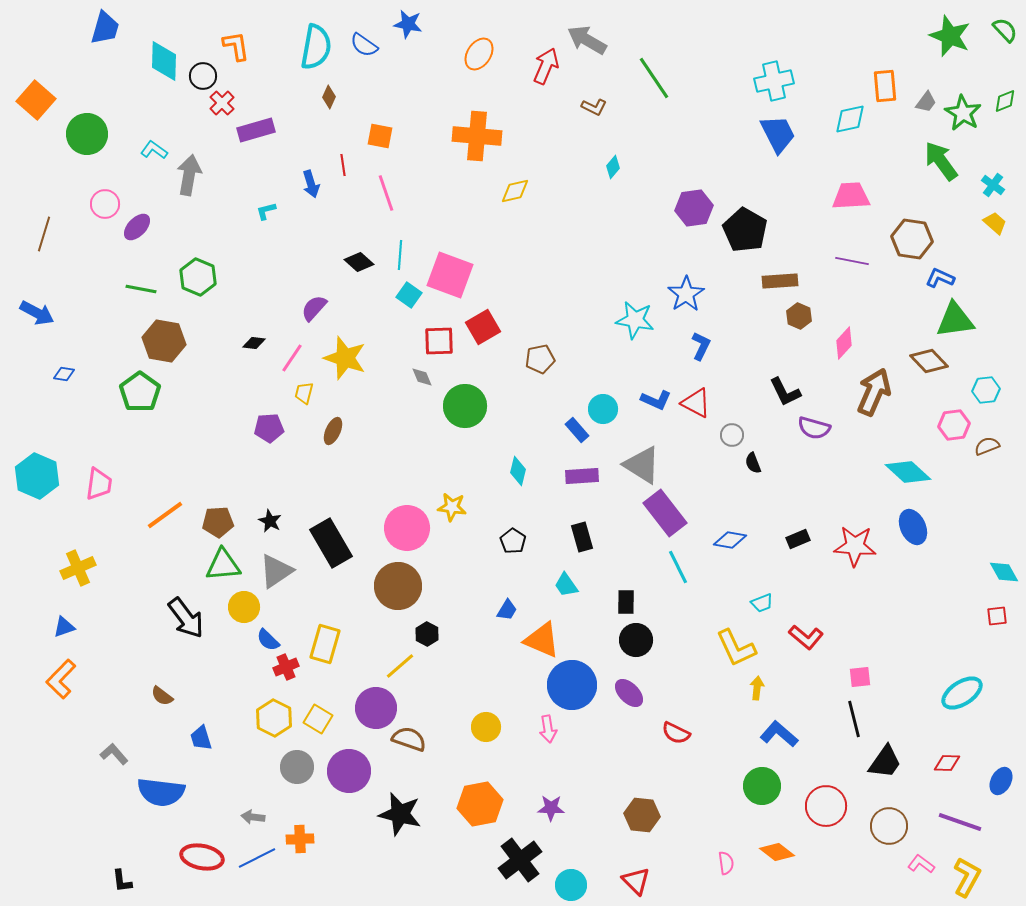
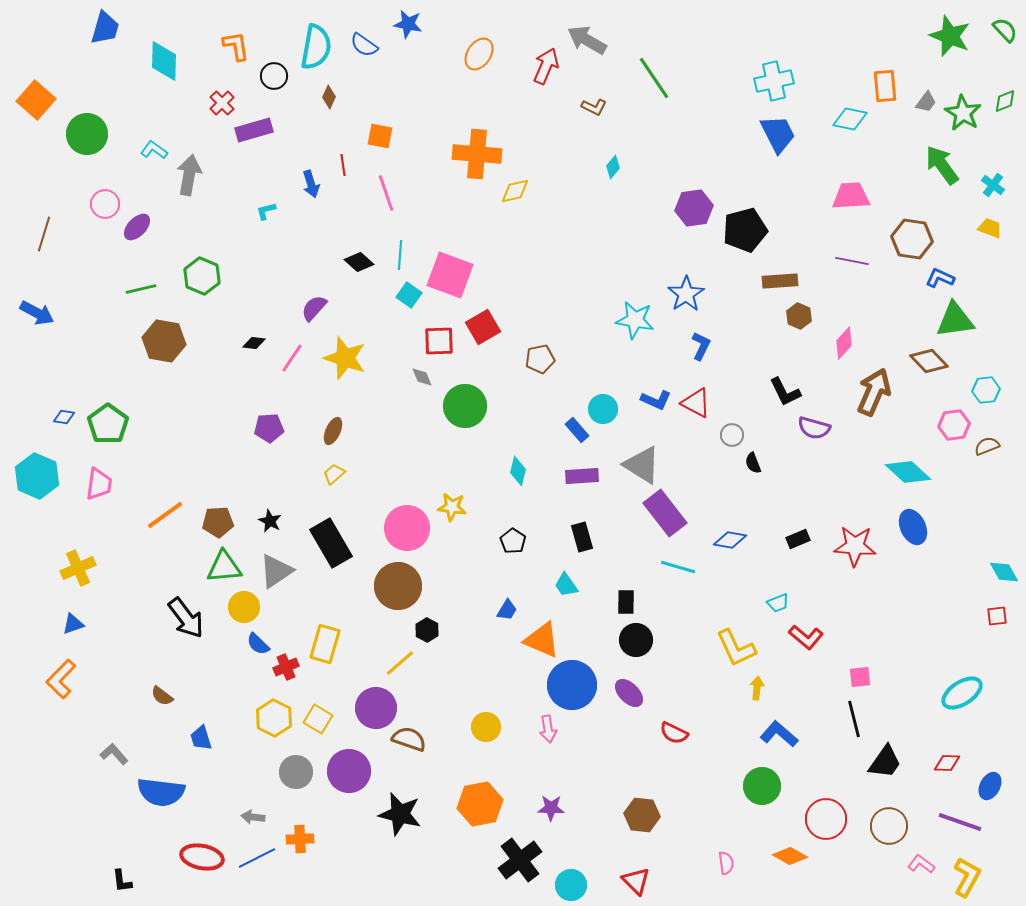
black circle at (203, 76): moved 71 px right
cyan diamond at (850, 119): rotated 24 degrees clockwise
purple rectangle at (256, 130): moved 2 px left
orange cross at (477, 136): moved 18 px down
green arrow at (941, 161): moved 1 px right, 4 px down
yellow trapezoid at (995, 223): moved 5 px left, 5 px down; rotated 20 degrees counterclockwise
black pentagon at (745, 230): rotated 27 degrees clockwise
green hexagon at (198, 277): moved 4 px right, 1 px up
green line at (141, 289): rotated 24 degrees counterclockwise
blue diamond at (64, 374): moved 43 px down
green pentagon at (140, 392): moved 32 px left, 32 px down
yellow trapezoid at (304, 393): moved 30 px right, 81 px down; rotated 35 degrees clockwise
green triangle at (223, 565): moved 1 px right, 2 px down
cyan line at (678, 567): rotated 48 degrees counterclockwise
cyan trapezoid at (762, 603): moved 16 px right
blue triangle at (64, 627): moved 9 px right, 3 px up
black hexagon at (427, 634): moved 4 px up
blue semicircle at (268, 640): moved 10 px left, 4 px down
yellow line at (400, 666): moved 3 px up
red semicircle at (676, 733): moved 2 px left
gray circle at (297, 767): moved 1 px left, 5 px down
blue ellipse at (1001, 781): moved 11 px left, 5 px down
red circle at (826, 806): moved 13 px down
orange diamond at (777, 852): moved 13 px right, 4 px down; rotated 8 degrees counterclockwise
